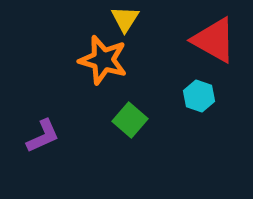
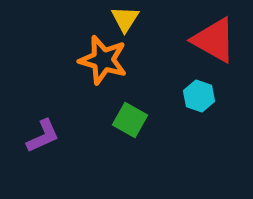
green square: rotated 12 degrees counterclockwise
